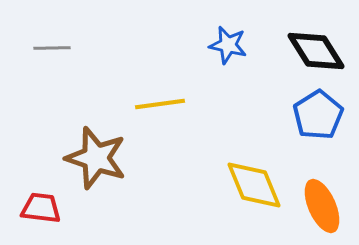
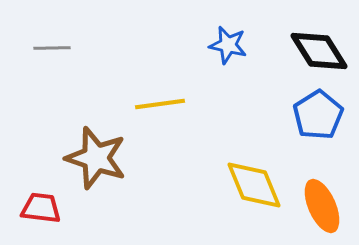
black diamond: moved 3 px right
